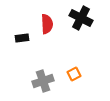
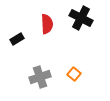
black rectangle: moved 5 px left, 1 px down; rotated 24 degrees counterclockwise
orange square: rotated 24 degrees counterclockwise
gray cross: moved 3 px left, 4 px up
